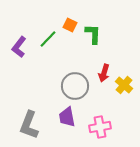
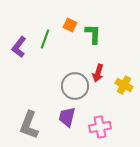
green line: moved 3 px left; rotated 24 degrees counterclockwise
red arrow: moved 6 px left
yellow cross: rotated 12 degrees counterclockwise
purple trapezoid: rotated 25 degrees clockwise
